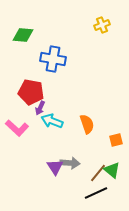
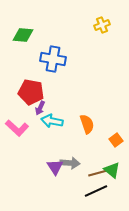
cyan arrow: rotated 10 degrees counterclockwise
orange square: rotated 24 degrees counterclockwise
brown line: rotated 36 degrees clockwise
black line: moved 2 px up
